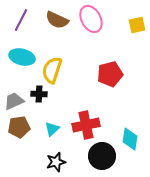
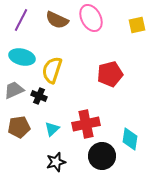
pink ellipse: moved 1 px up
black cross: moved 2 px down; rotated 21 degrees clockwise
gray trapezoid: moved 11 px up
red cross: moved 1 px up
